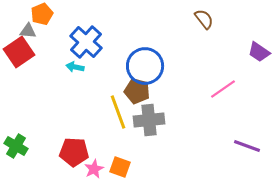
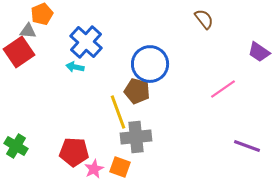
blue circle: moved 5 px right, 2 px up
gray cross: moved 13 px left, 17 px down
